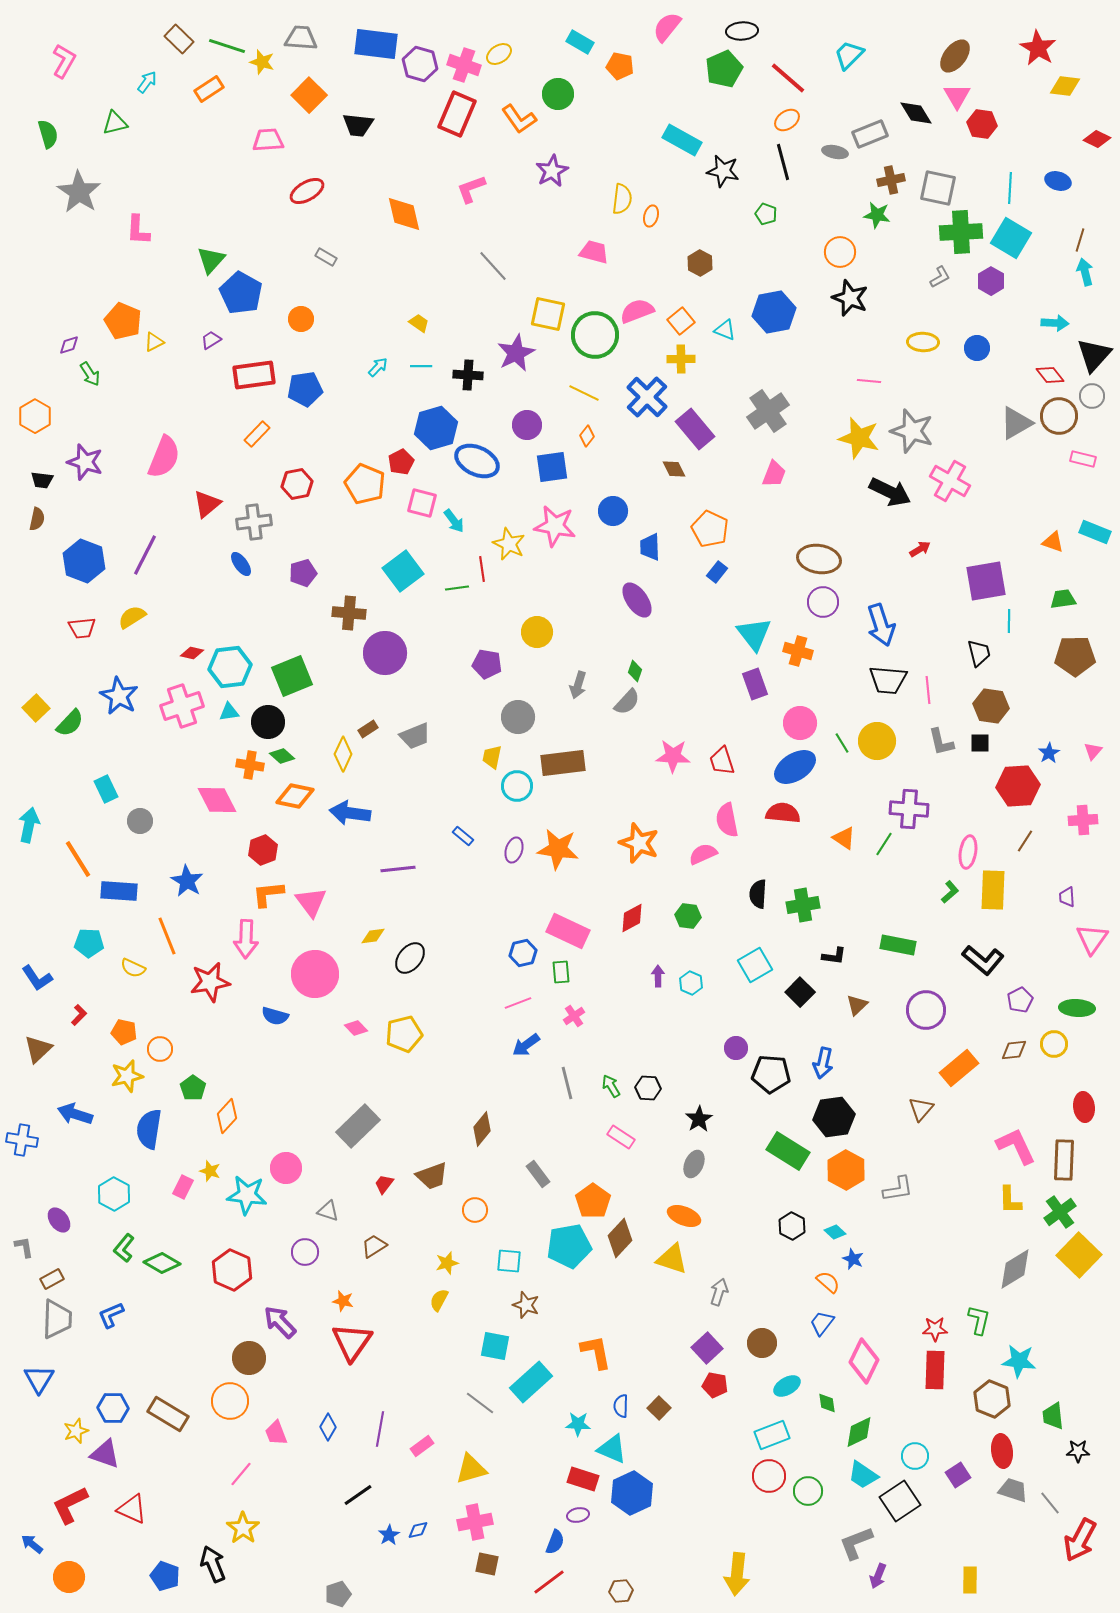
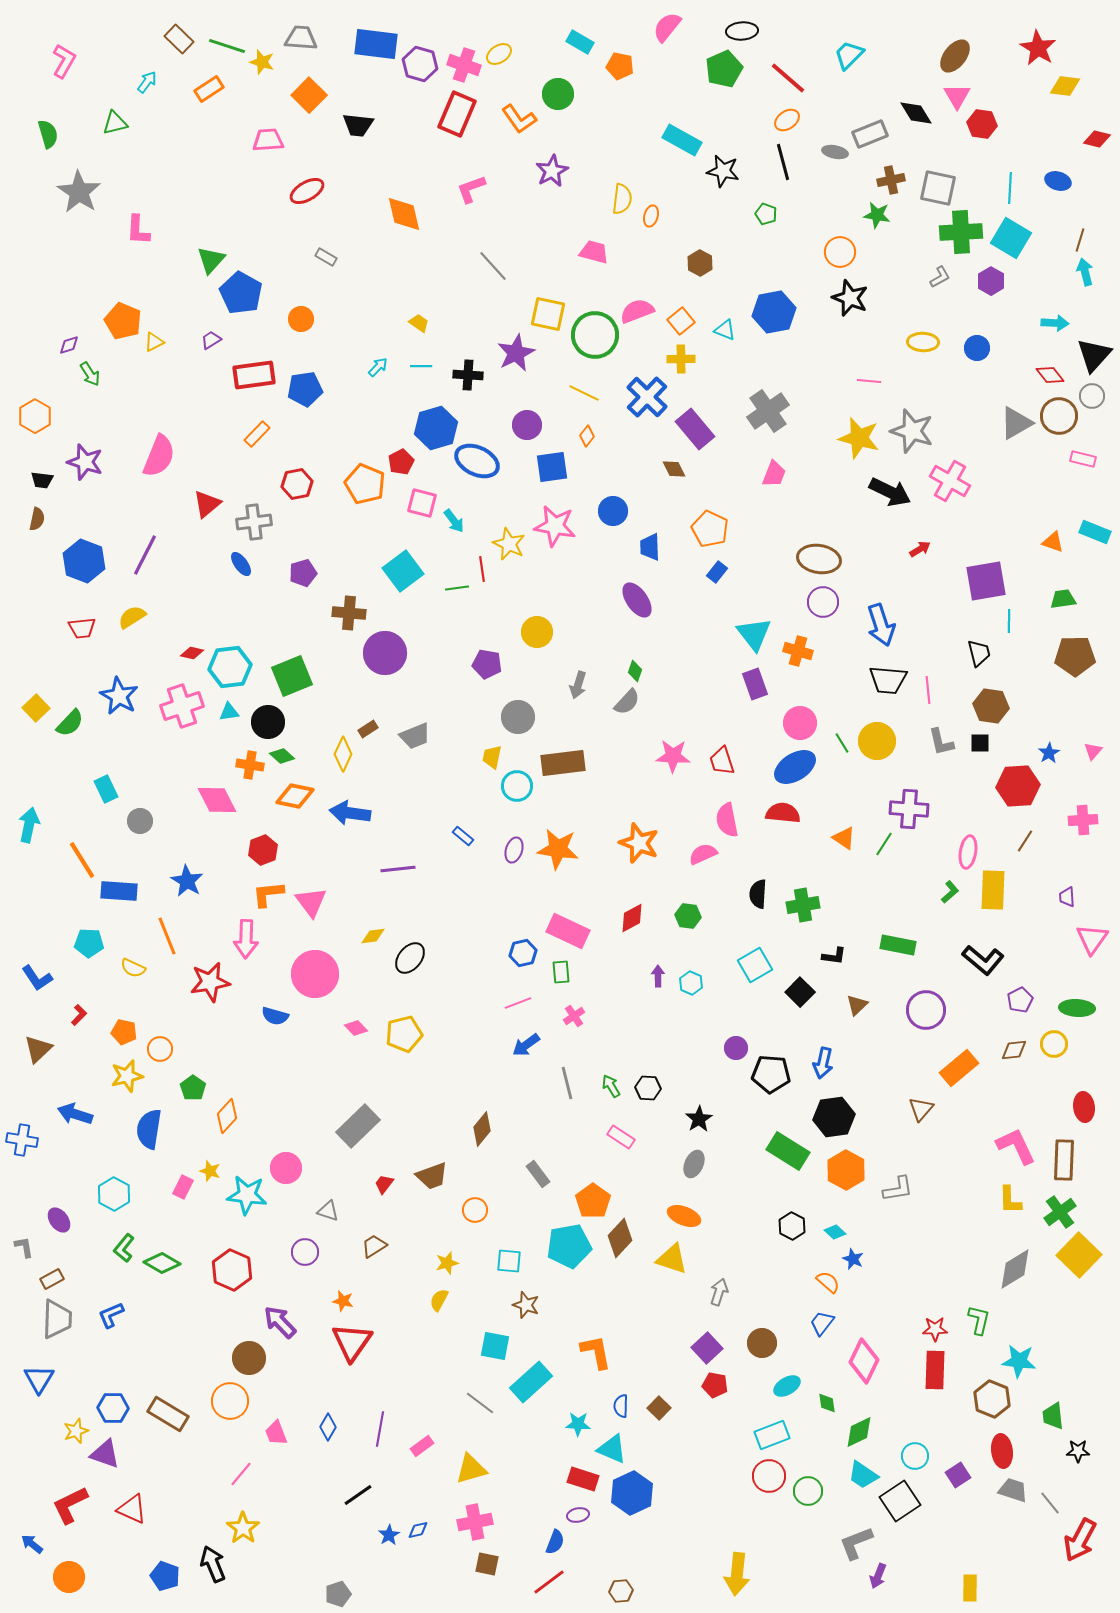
red diamond at (1097, 139): rotated 12 degrees counterclockwise
pink semicircle at (164, 457): moved 5 px left, 1 px up
orange line at (78, 859): moved 4 px right, 1 px down
yellow rectangle at (970, 1580): moved 8 px down
